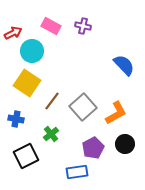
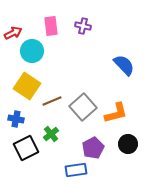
pink rectangle: rotated 54 degrees clockwise
yellow square: moved 3 px down
brown line: rotated 30 degrees clockwise
orange L-shape: rotated 15 degrees clockwise
black circle: moved 3 px right
black square: moved 8 px up
blue rectangle: moved 1 px left, 2 px up
